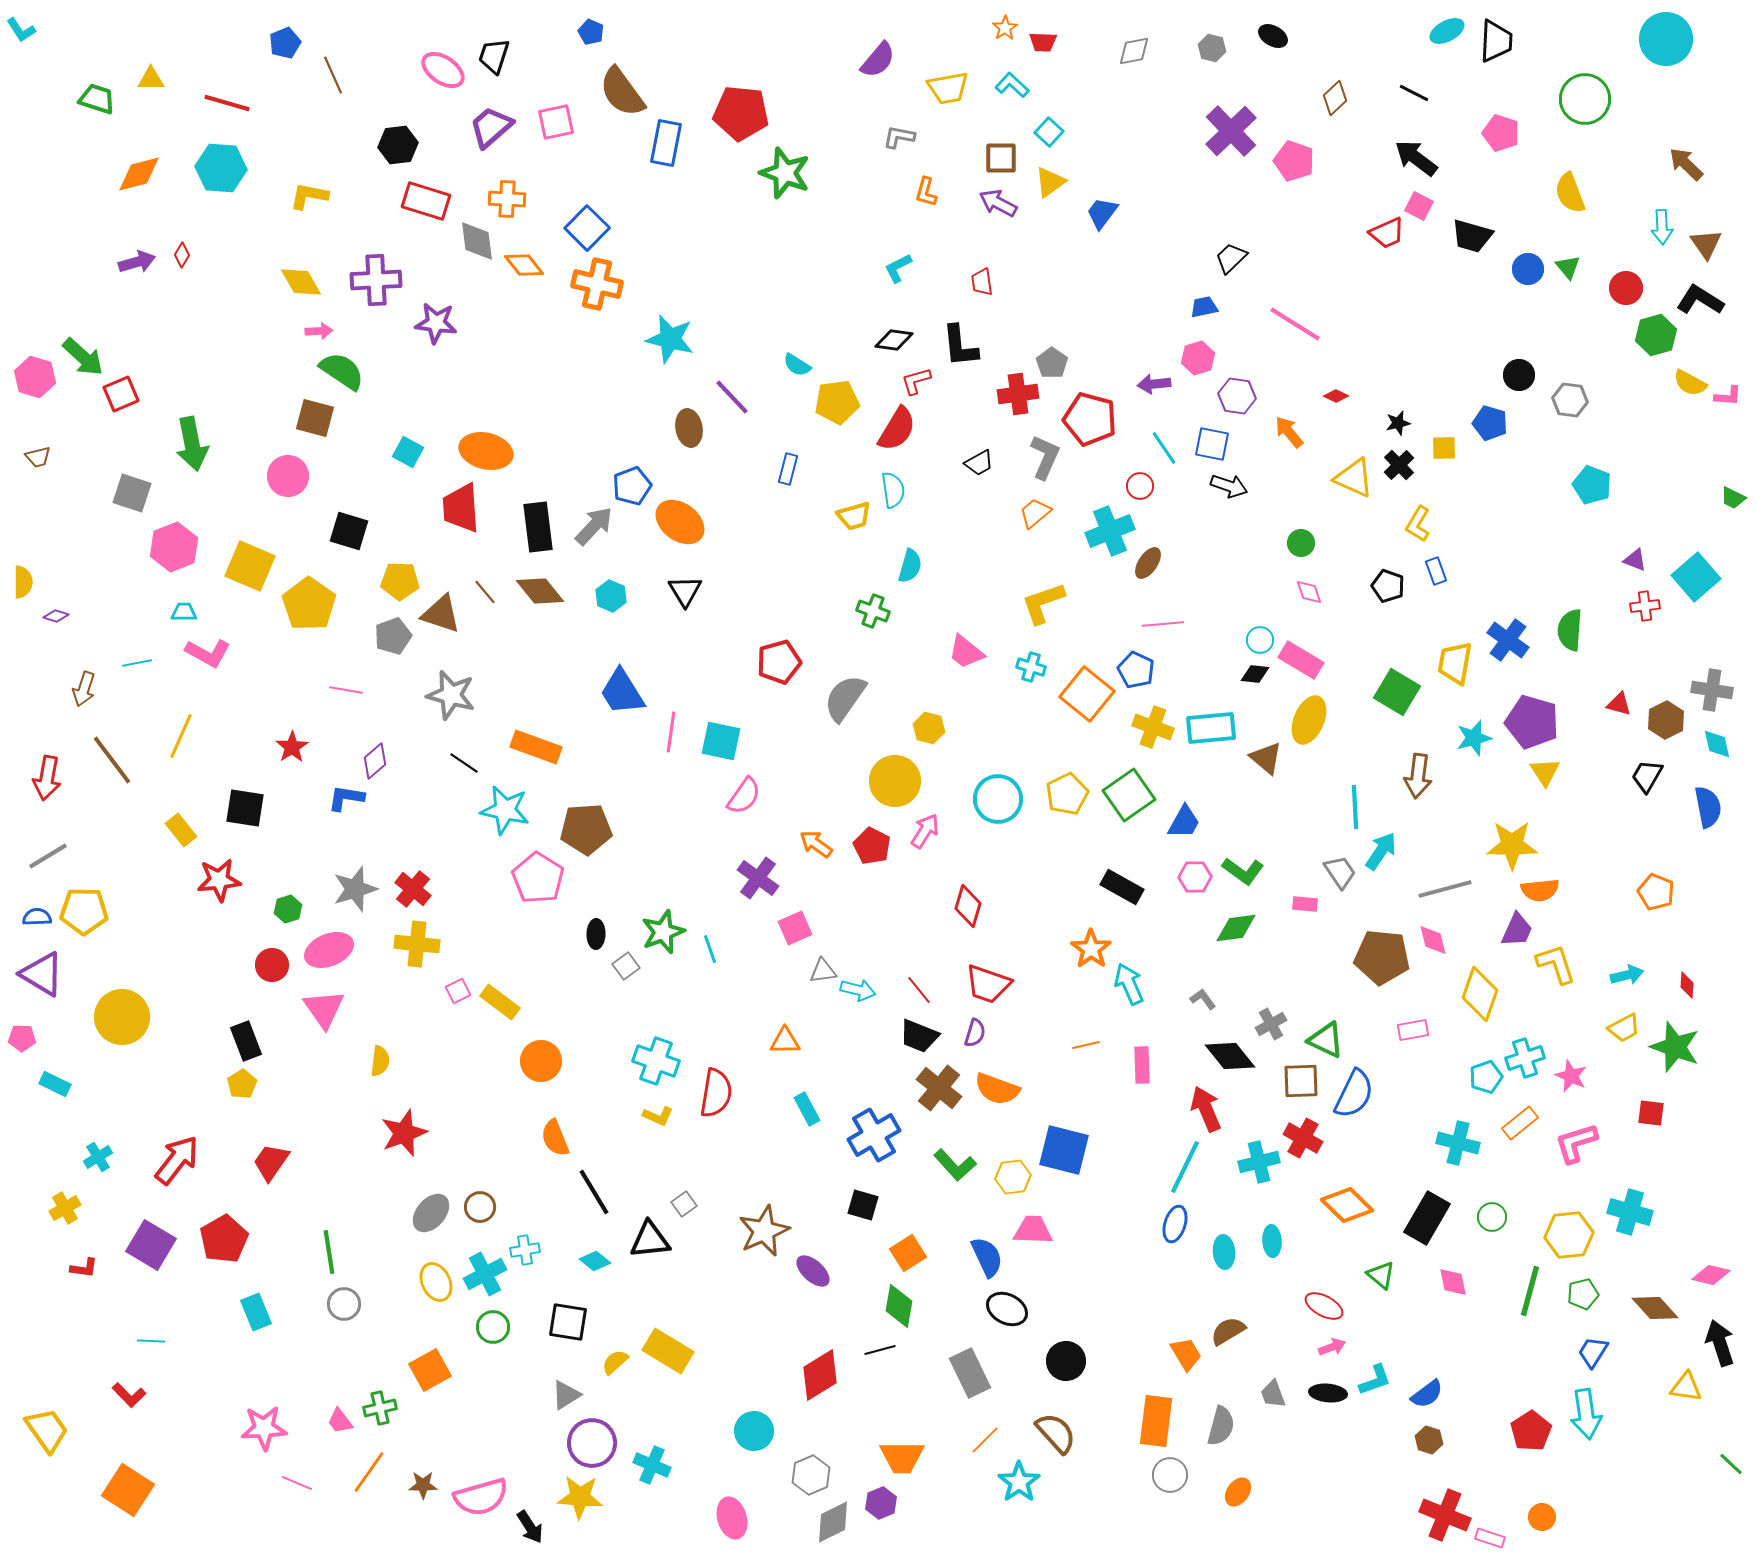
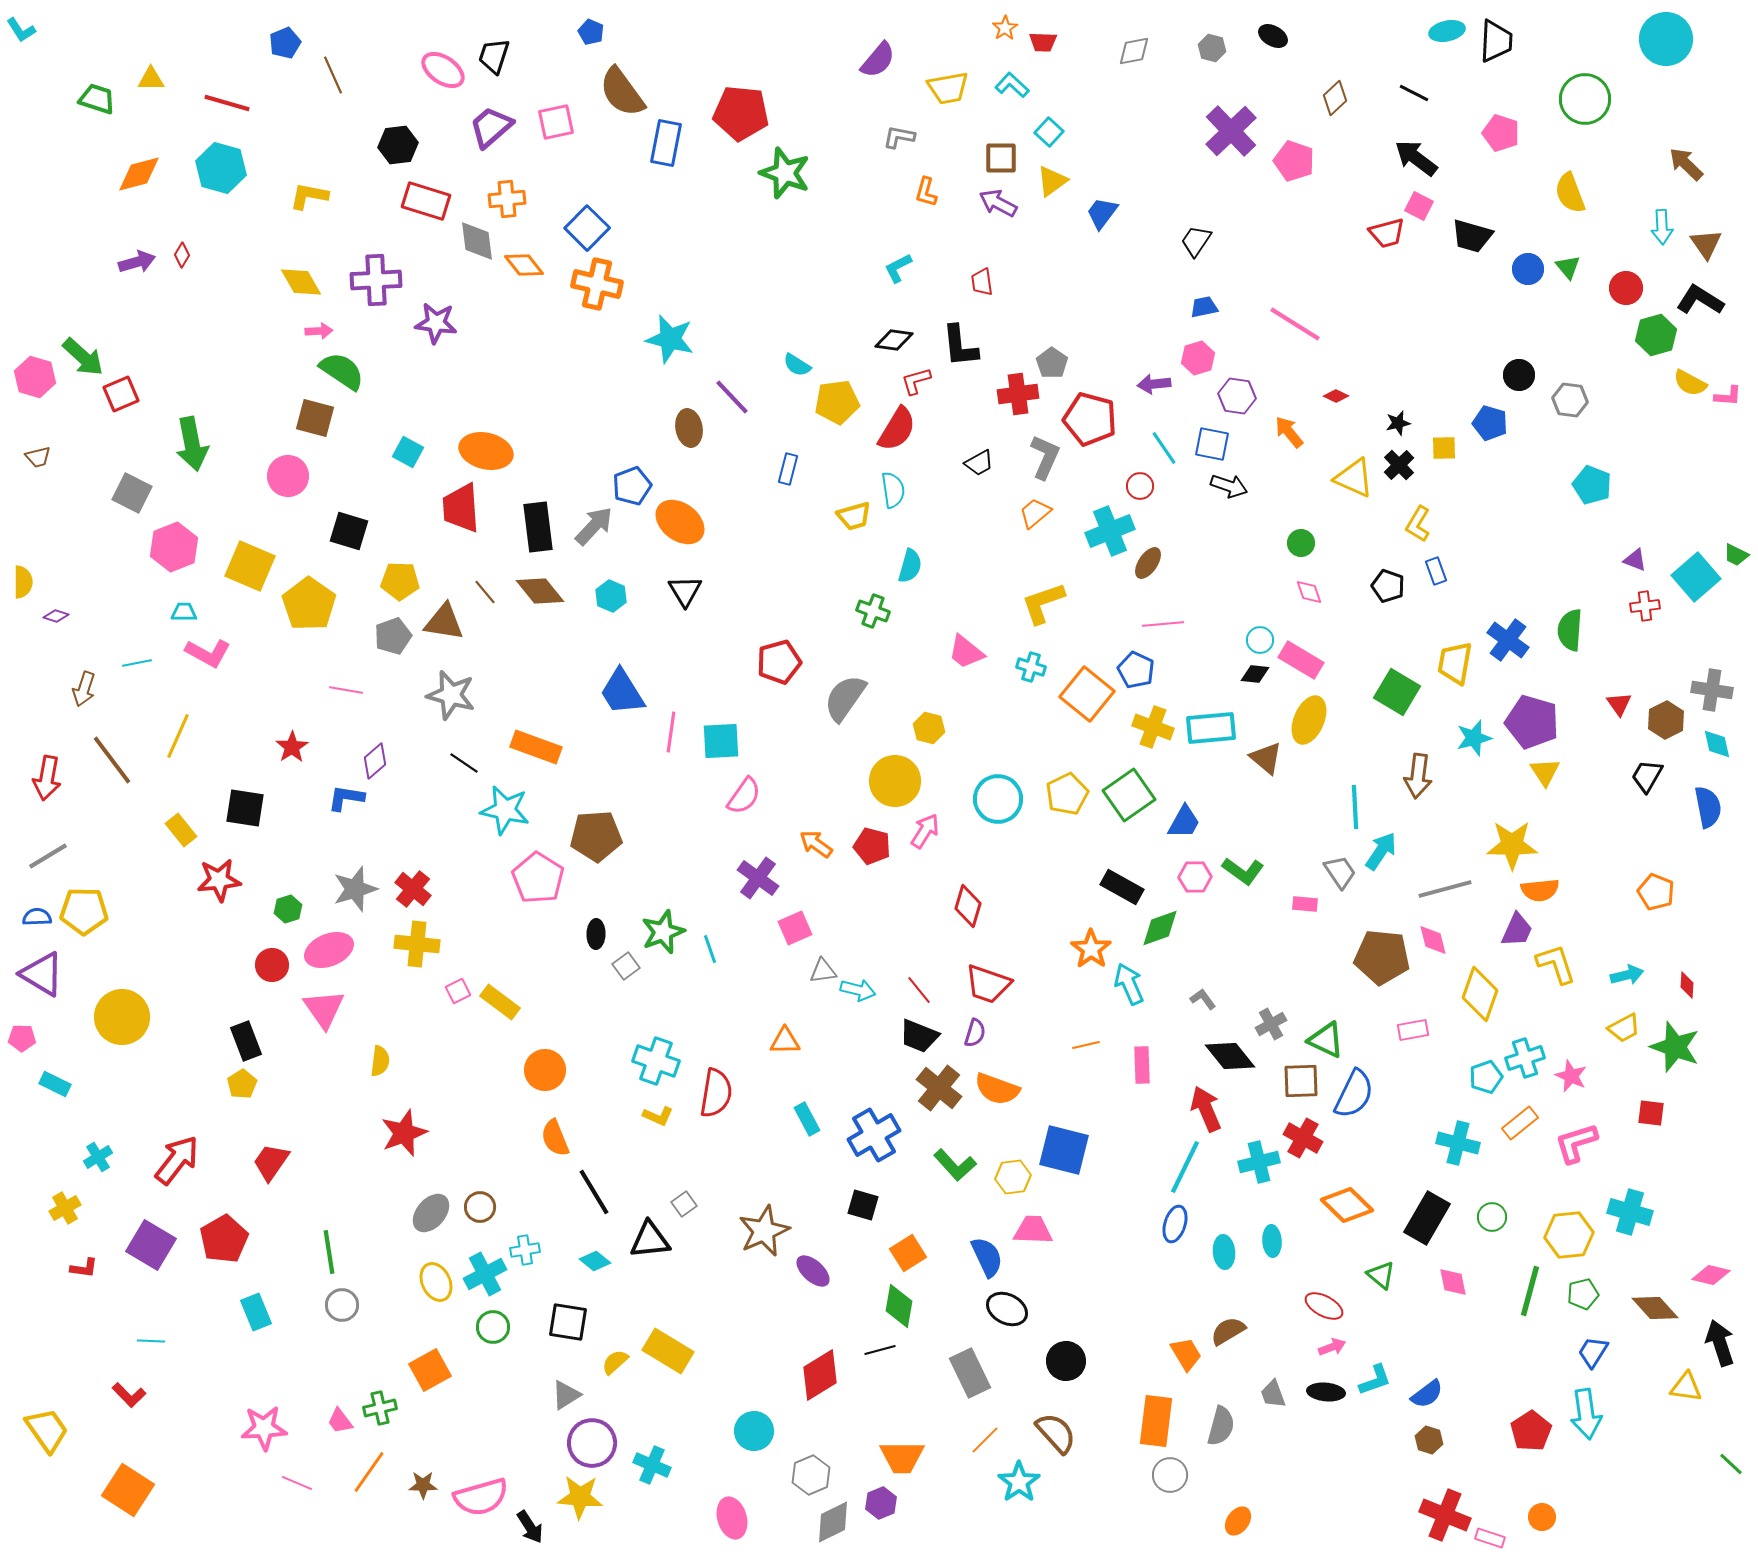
cyan ellipse at (1447, 31): rotated 16 degrees clockwise
cyan hexagon at (221, 168): rotated 12 degrees clockwise
yellow triangle at (1050, 182): moved 2 px right, 1 px up
orange cross at (507, 199): rotated 9 degrees counterclockwise
red trapezoid at (1387, 233): rotated 9 degrees clockwise
black trapezoid at (1231, 258): moved 35 px left, 17 px up; rotated 12 degrees counterclockwise
gray square at (132, 493): rotated 9 degrees clockwise
green trapezoid at (1733, 498): moved 3 px right, 57 px down
brown triangle at (441, 614): moved 3 px right, 8 px down; rotated 9 degrees counterclockwise
red triangle at (1619, 704): rotated 40 degrees clockwise
yellow line at (181, 736): moved 3 px left
cyan square at (721, 741): rotated 15 degrees counterclockwise
brown pentagon at (586, 829): moved 10 px right, 7 px down
red pentagon at (872, 846): rotated 12 degrees counterclockwise
green diamond at (1236, 928): moved 76 px left; rotated 12 degrees counterclockwise
orange circle at (541, 1061): moved 4 px right, 9 px down
cyan rectangle at (807, 1109): moved 10 px down
gray circle at (344, 1304): moved 2 px left, 1 px down
black ellipse at (1328, 1393): moved 2 px left, 1 px up
orange ellipse at (1238, 1492): moved 29 px down
